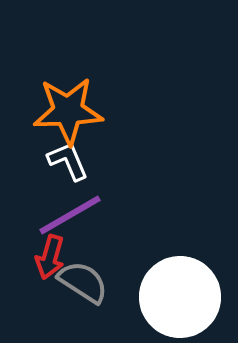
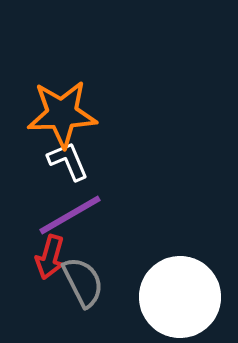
orange star: moved 6 px left, 3 px down
gray semicircle: rotated 30 degrees clockwise
